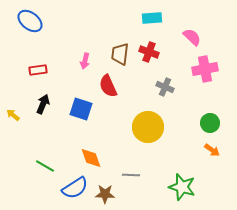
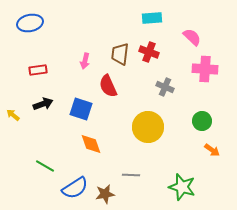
blue ellipse: moved 2 px down; rotated 50 degrees counterclockwise
pink cross: rotated 15 degrees clockwise
black arrow: rotated 48 degrees clockwise
green circle: moved 8 px left, 2 px up
orange diamond: moved 14 px up
brown star: rotated 12 degrees counterclockwise
